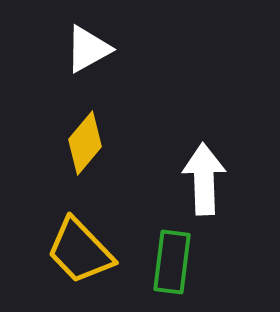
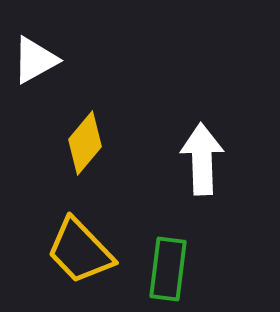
white triangle: moved 53 px left, 11 px down
white arrow: moved 2 px left, 20 px up
green rectangle: moved 4 px left, 7 px down
